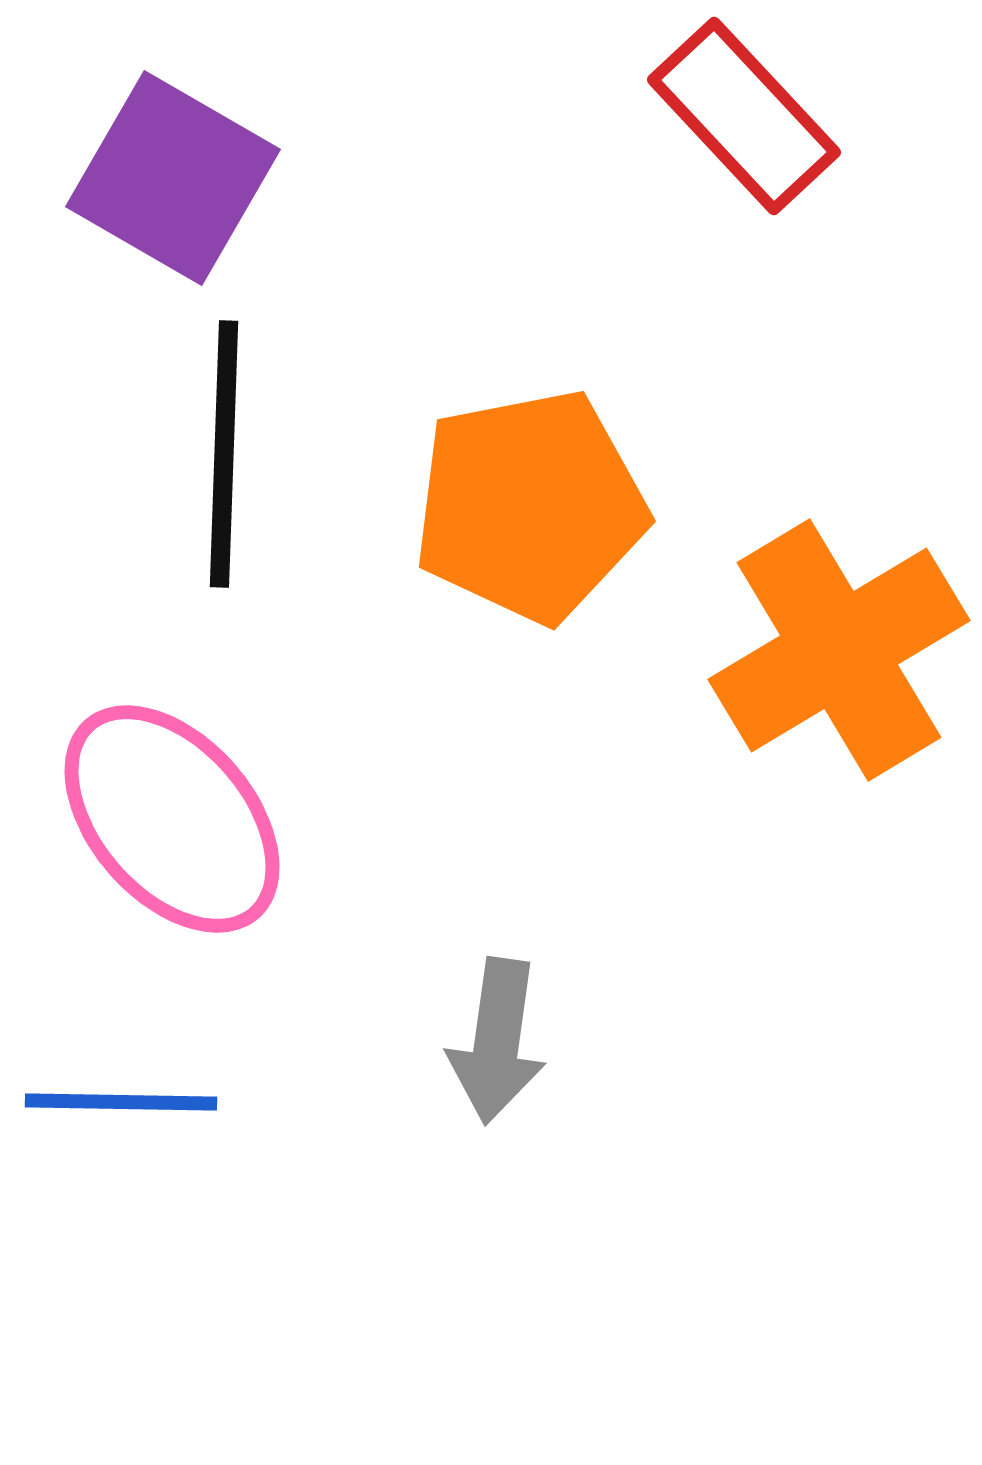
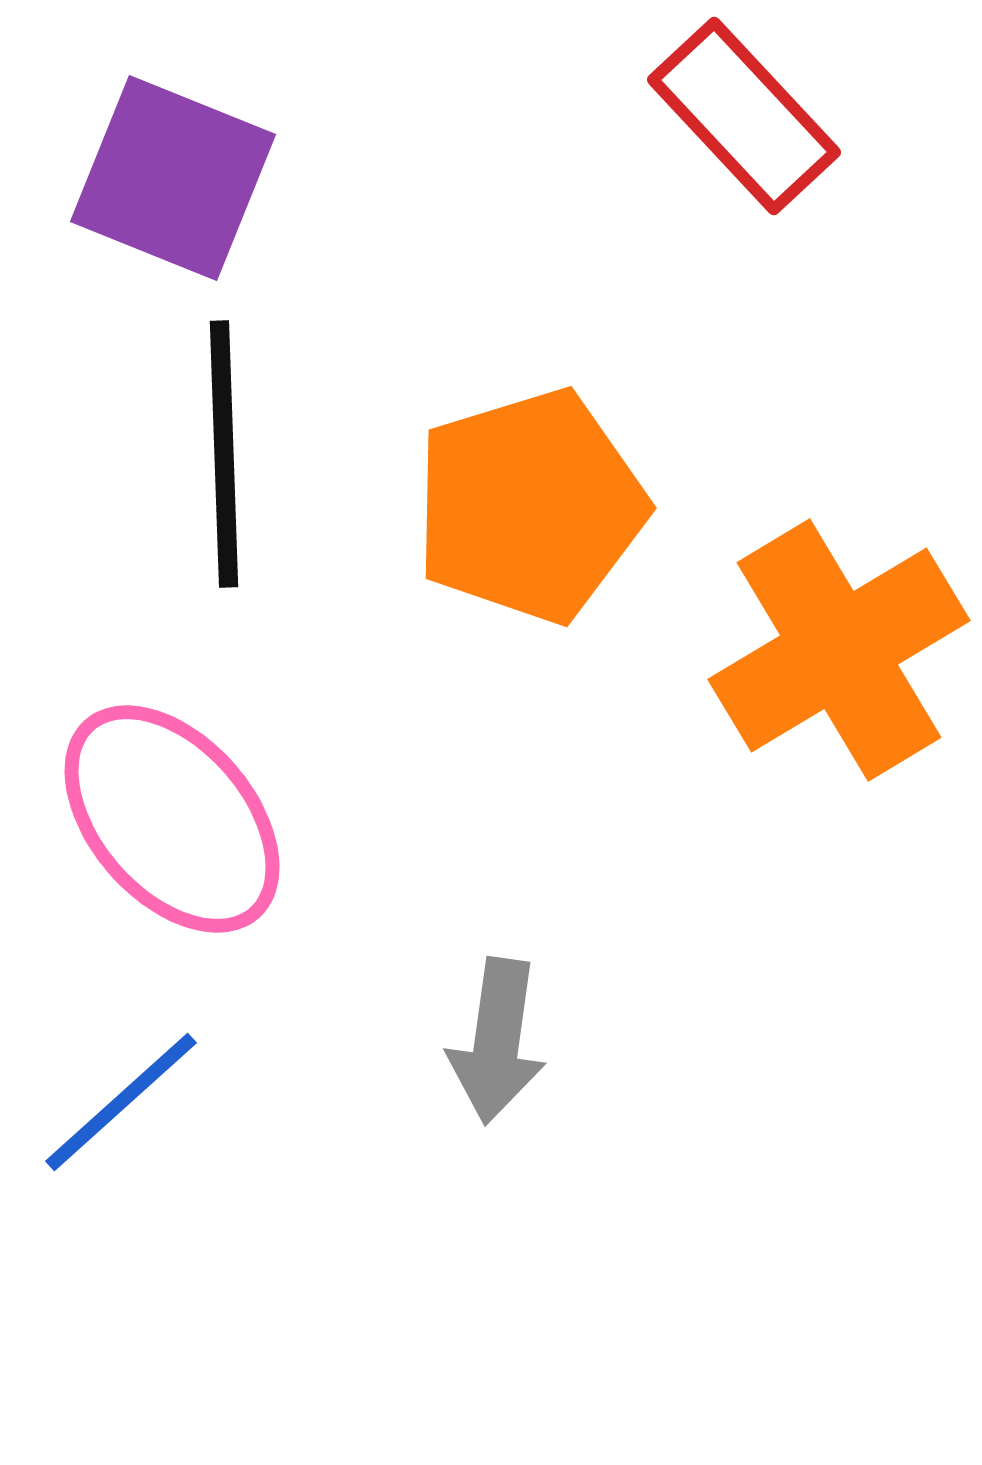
purple square: rotated 8 degrees counterclockwise
black line: rotated 4 degrees counterclockwise
orange pentagon: rotated 6 degrees counterclockwise
blue line: rotated 43 degrees counterclockwise
